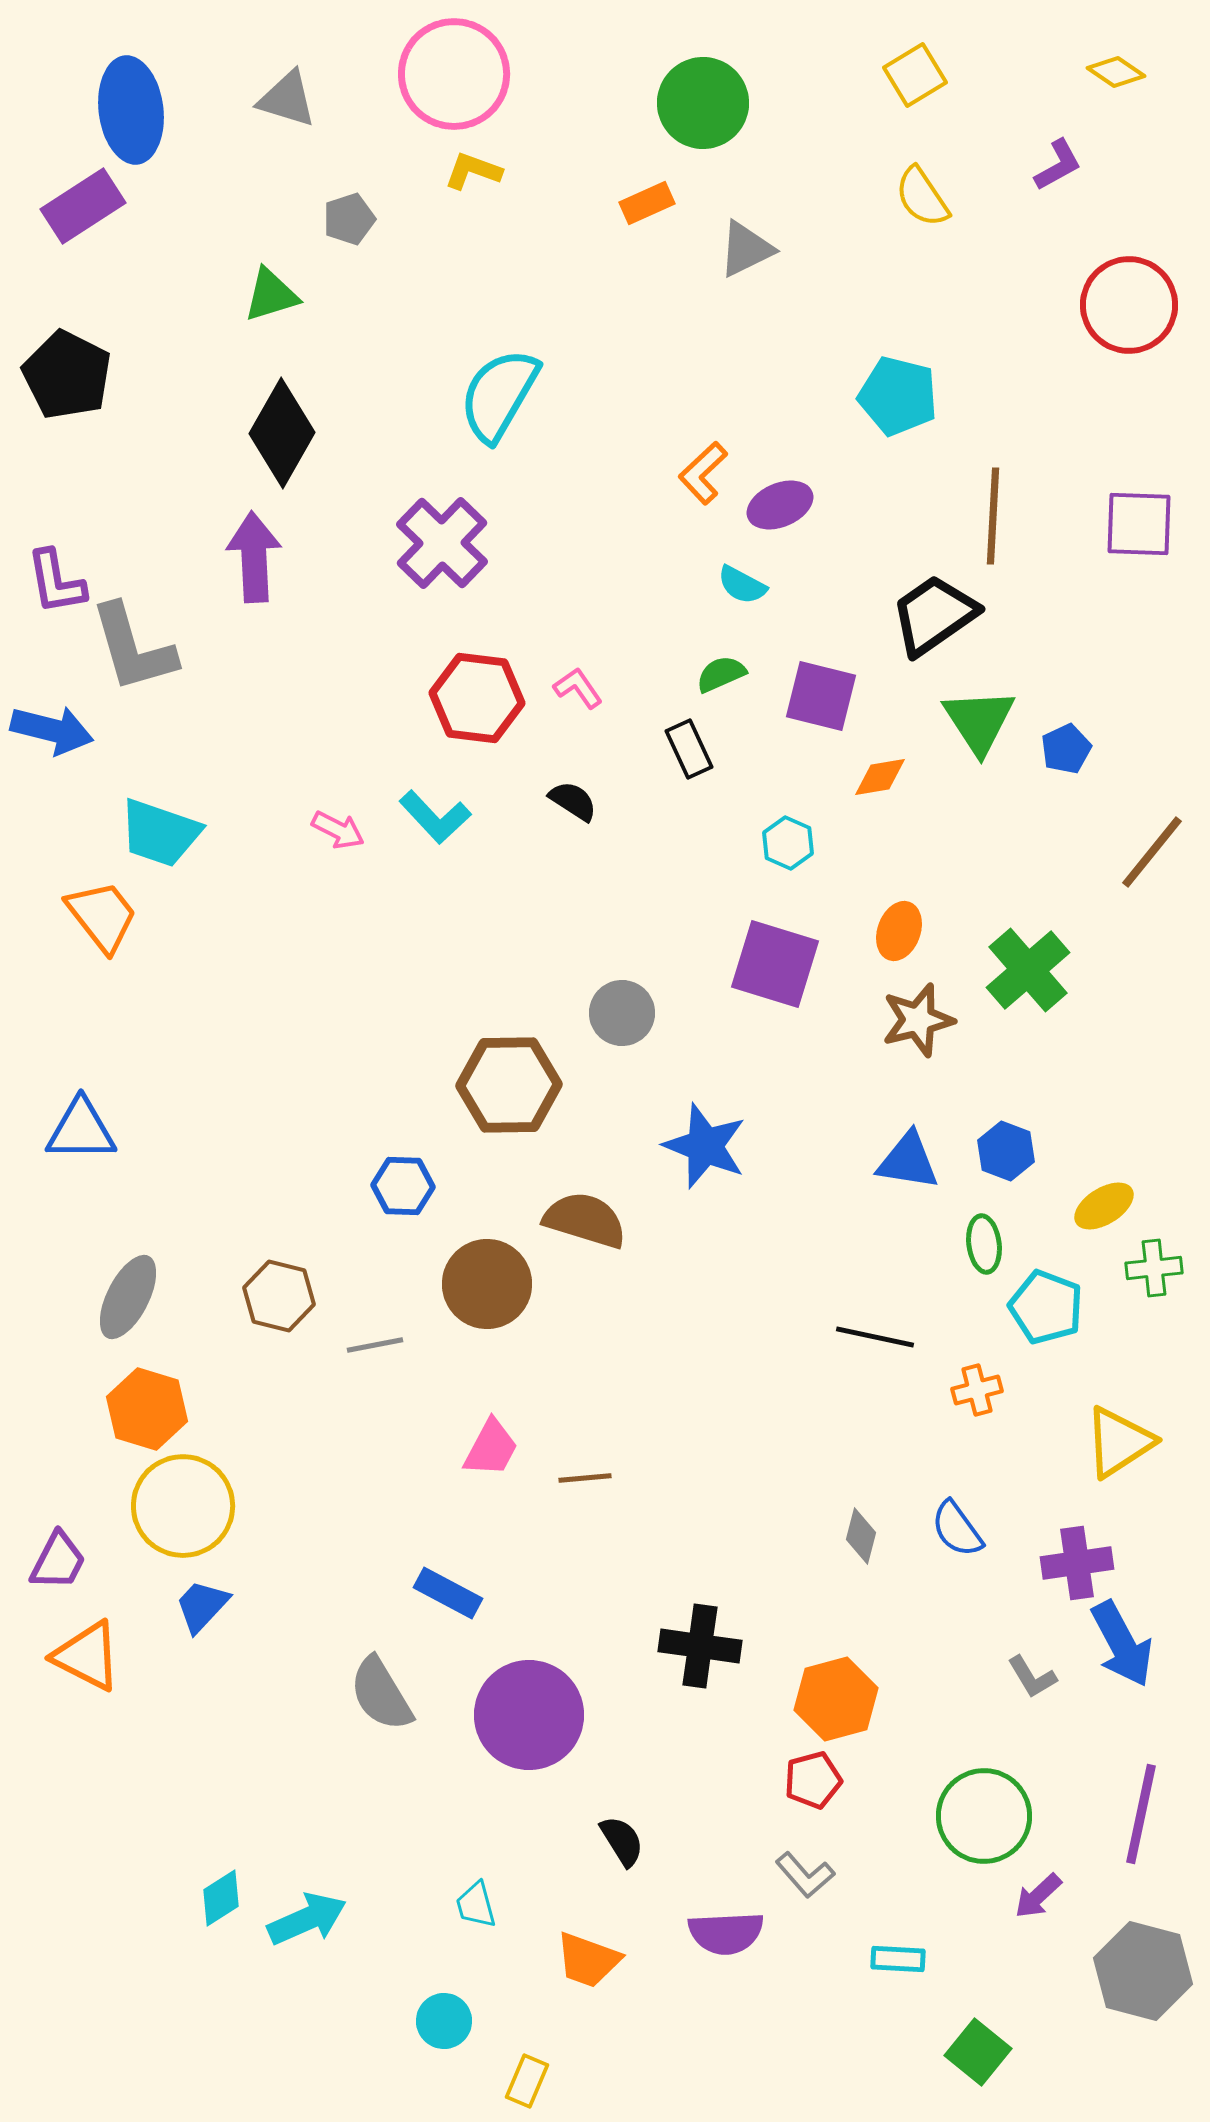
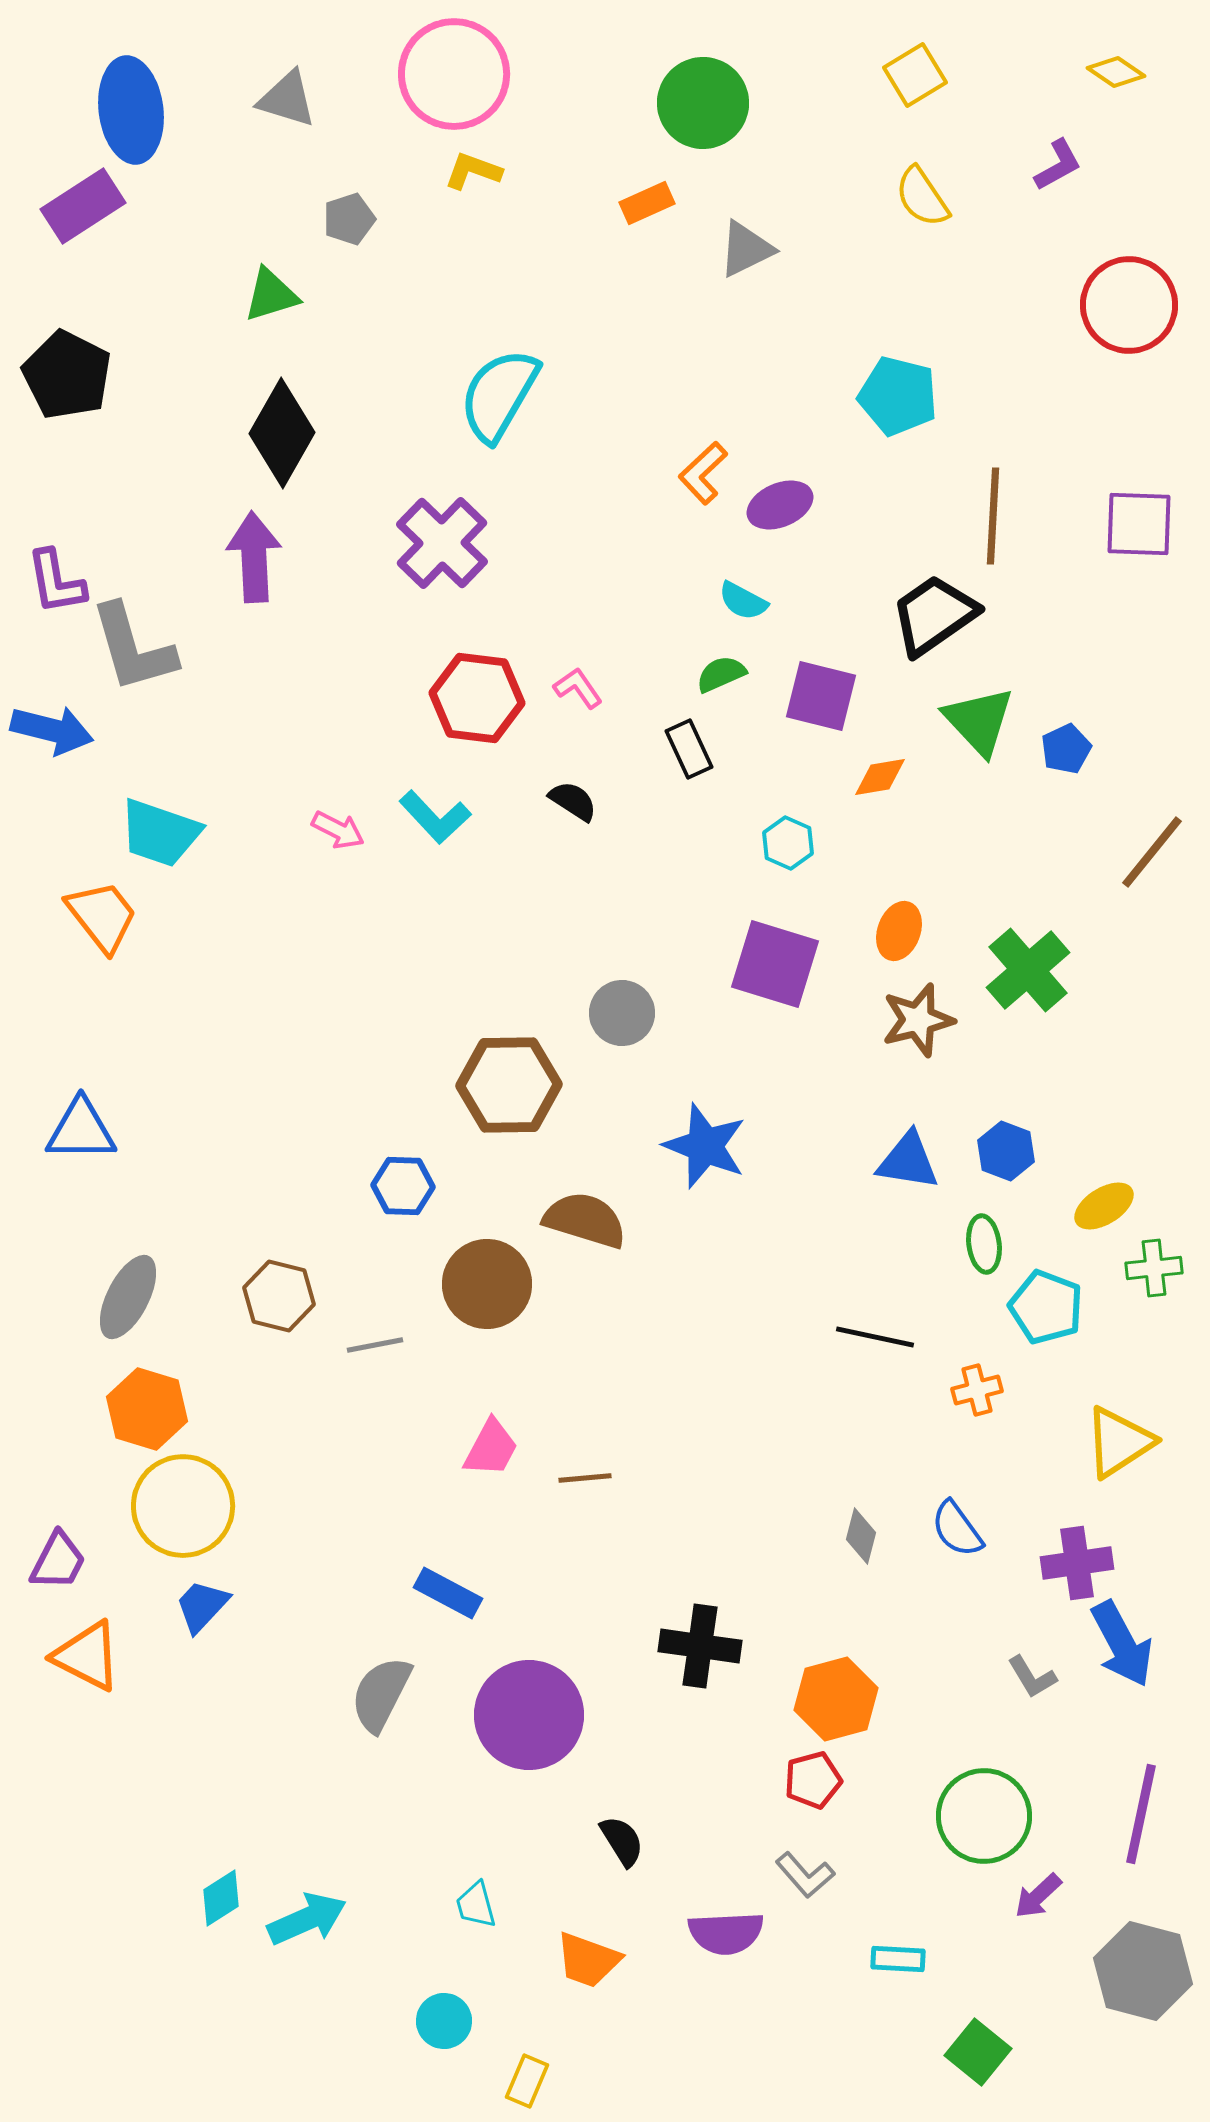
cyan semicircle at (742, 585): moved 1 px right, 16 px down
green triangle at (979, 721): rotated 10 degrees counterclockwise
gray semicircle at (381, 1694): rotated 58 degrees clockwise
